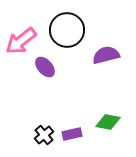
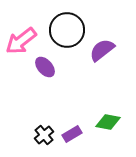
purple semicircle: moved 4 px left, 5 px up; rotated 24 degrees counterclockwise
purple rectangle: rotated 18 degrees counterclockwise
